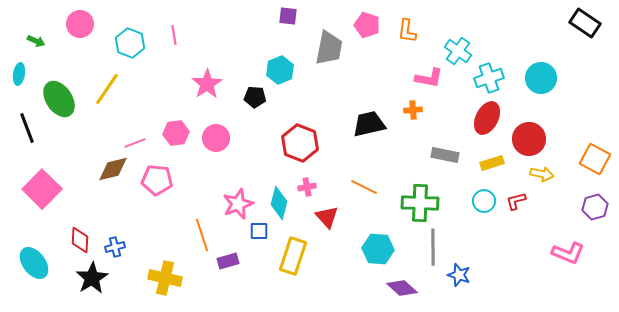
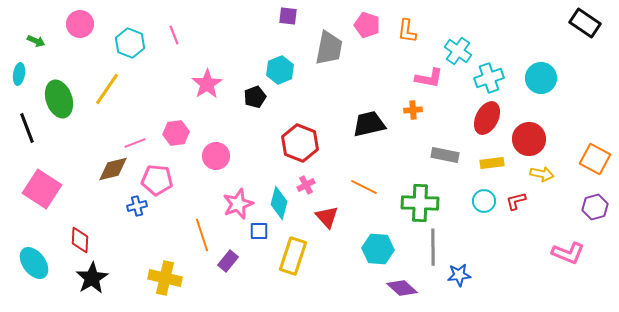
pink line at (174, 35): rotated 12 degrees counterclockwise
black pentagon at (255, 97): rotated 25 degrees counterclockwise
green ellipse at (59, 99): rotated 15 degrees clockwise
pink circle at (216, 138): moved 18 px down
yellow rectangle at (492, 163): rotated 10 degrees clockwise
pink cross at (307, 187): moved 1 px left, 2 px up; rotated 18 degrees counterclockwise
pink square at (42, 189): rotated 12 degrees counterclockwise
blue cross at (115, 247): moved 22 px right, 41 px up
purple rectangle at (228, 261): rotated 35 degrees counterclockwise
blue star at (459, 275): rotated 25 degrees counterclockwise
